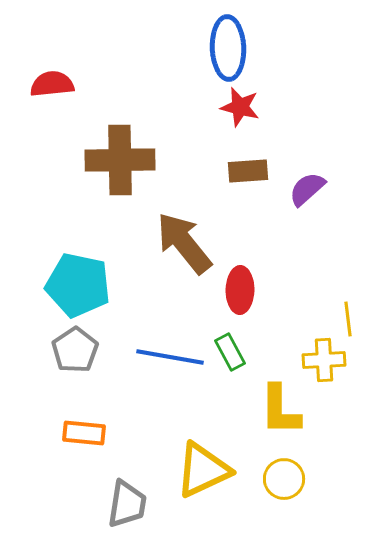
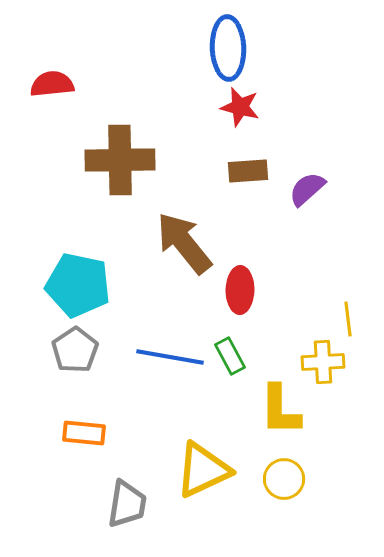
green rectangle: moved 4 px down
yellow cross: moved 1 px left, 2 px down
